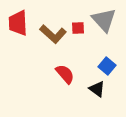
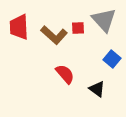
red trapezoid: moved 1 px right, 4 px down
brown L-shape: moved 1 px right, 1 px down
blue square: moved 5 px right, 7 px up
